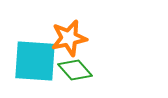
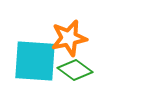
green diamond: rotated 12 degrees counterclockwise
